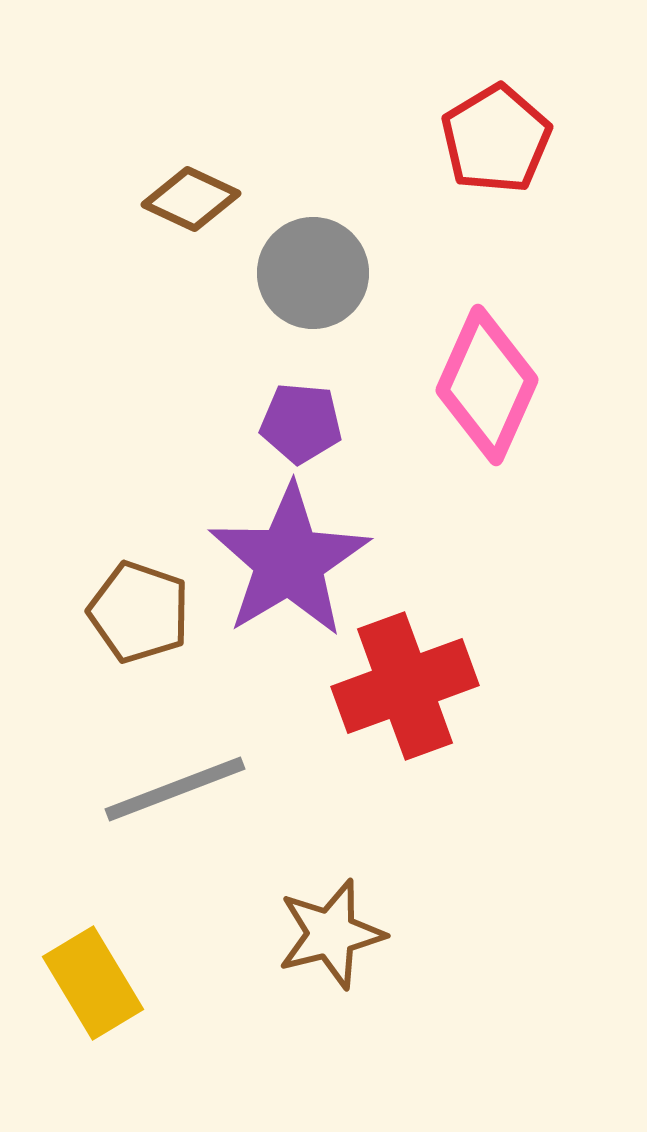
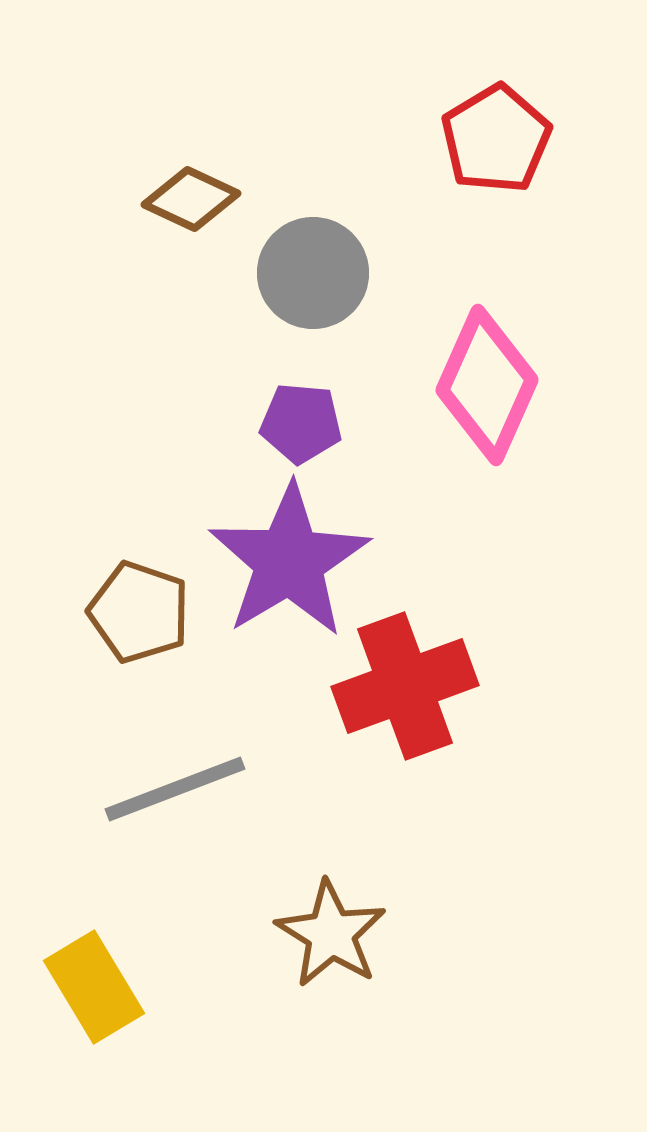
brown star: rotated 26 degrees counterclockwise
yellow rectangle: moved 1 px right, 4 px down
